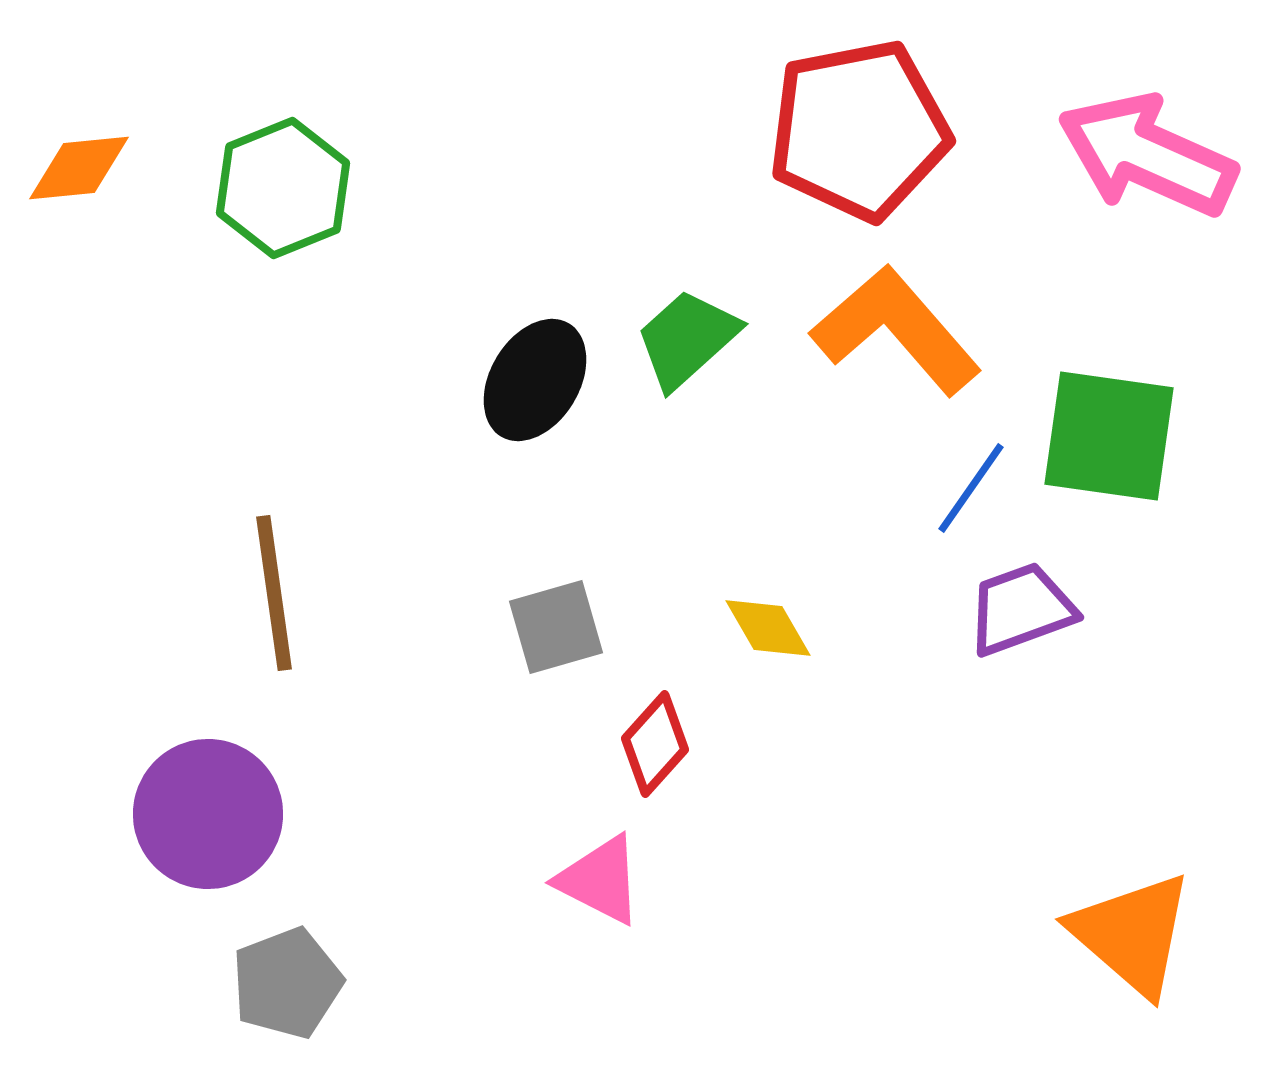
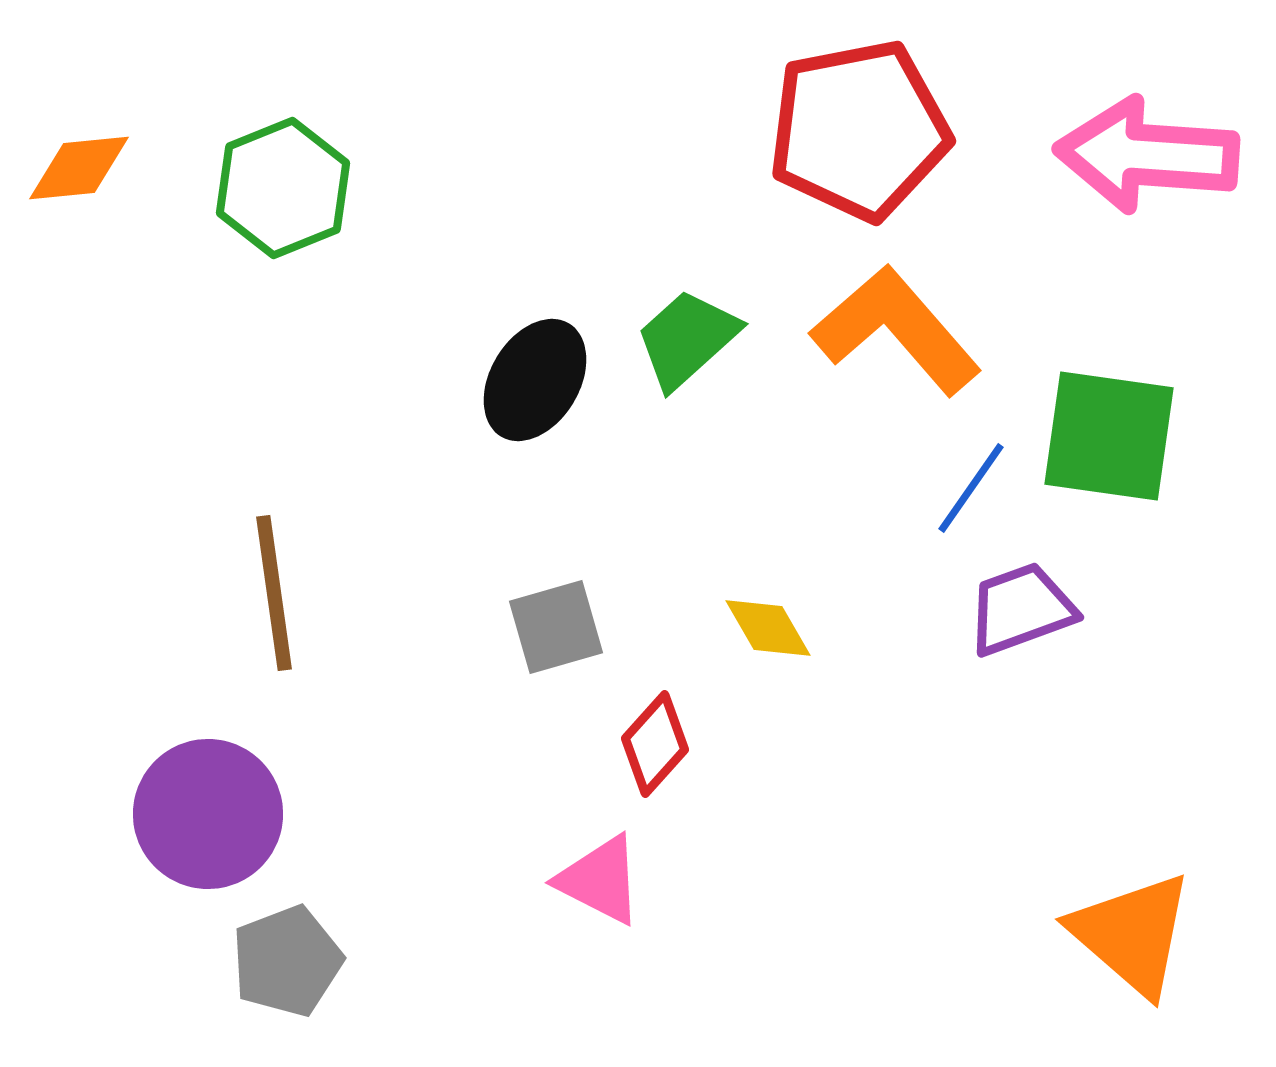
pink arrow: rotated 20 degrees counterclockwise
gray pentagon: moved 22 px up
